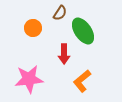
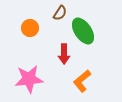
orange circle: moved 3 px left
